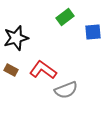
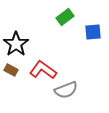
black star: moved 6 px down; rotated 20 degrees counterclockwise
